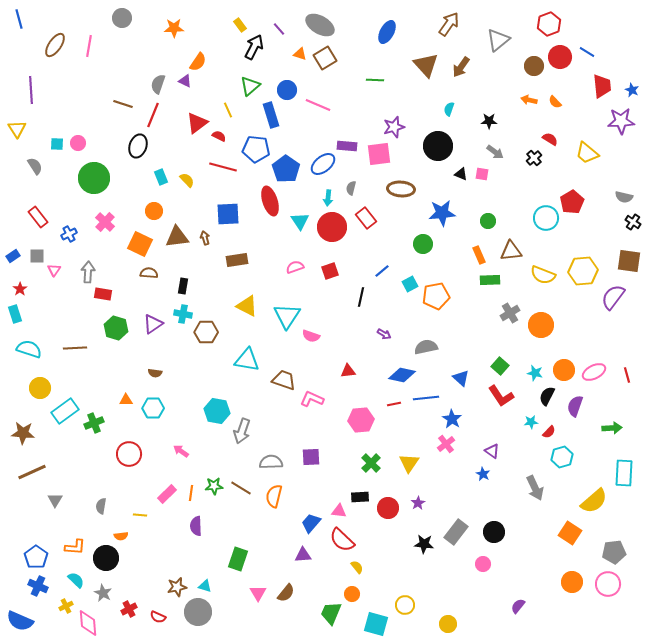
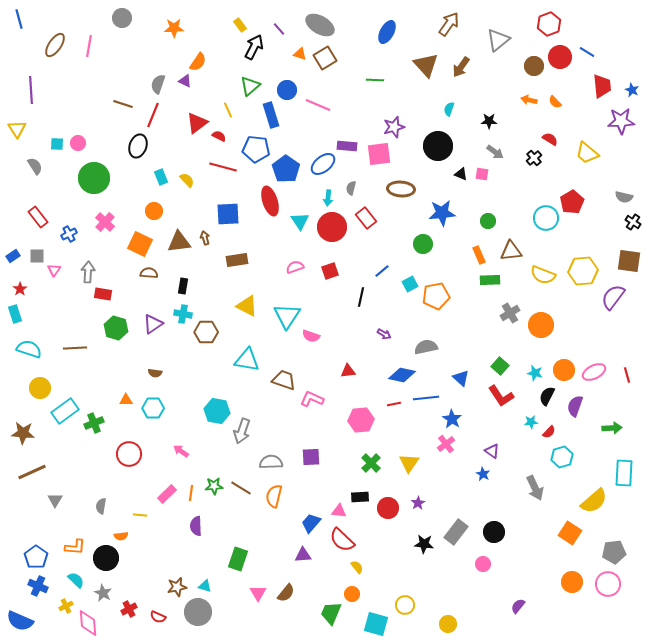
brown triangle at (177, 237): moved 2 px right, 5 px down
